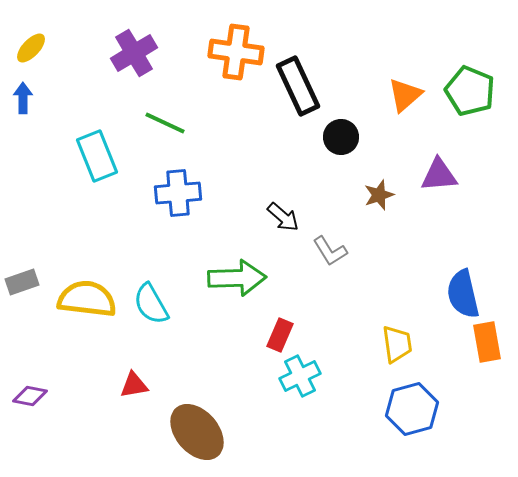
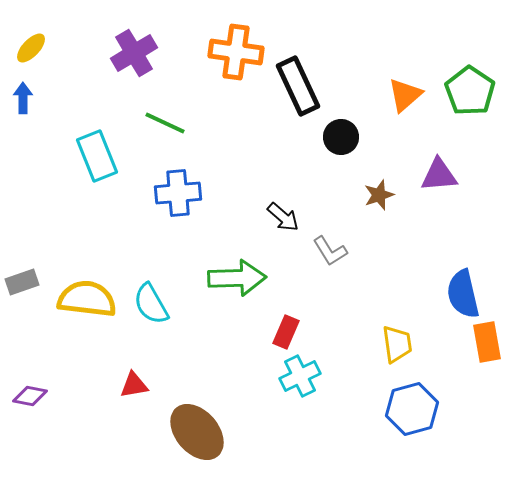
green pentagon: rotated 12 degrees clockwise
red rectangle: moved 6 px right, 3 px up
